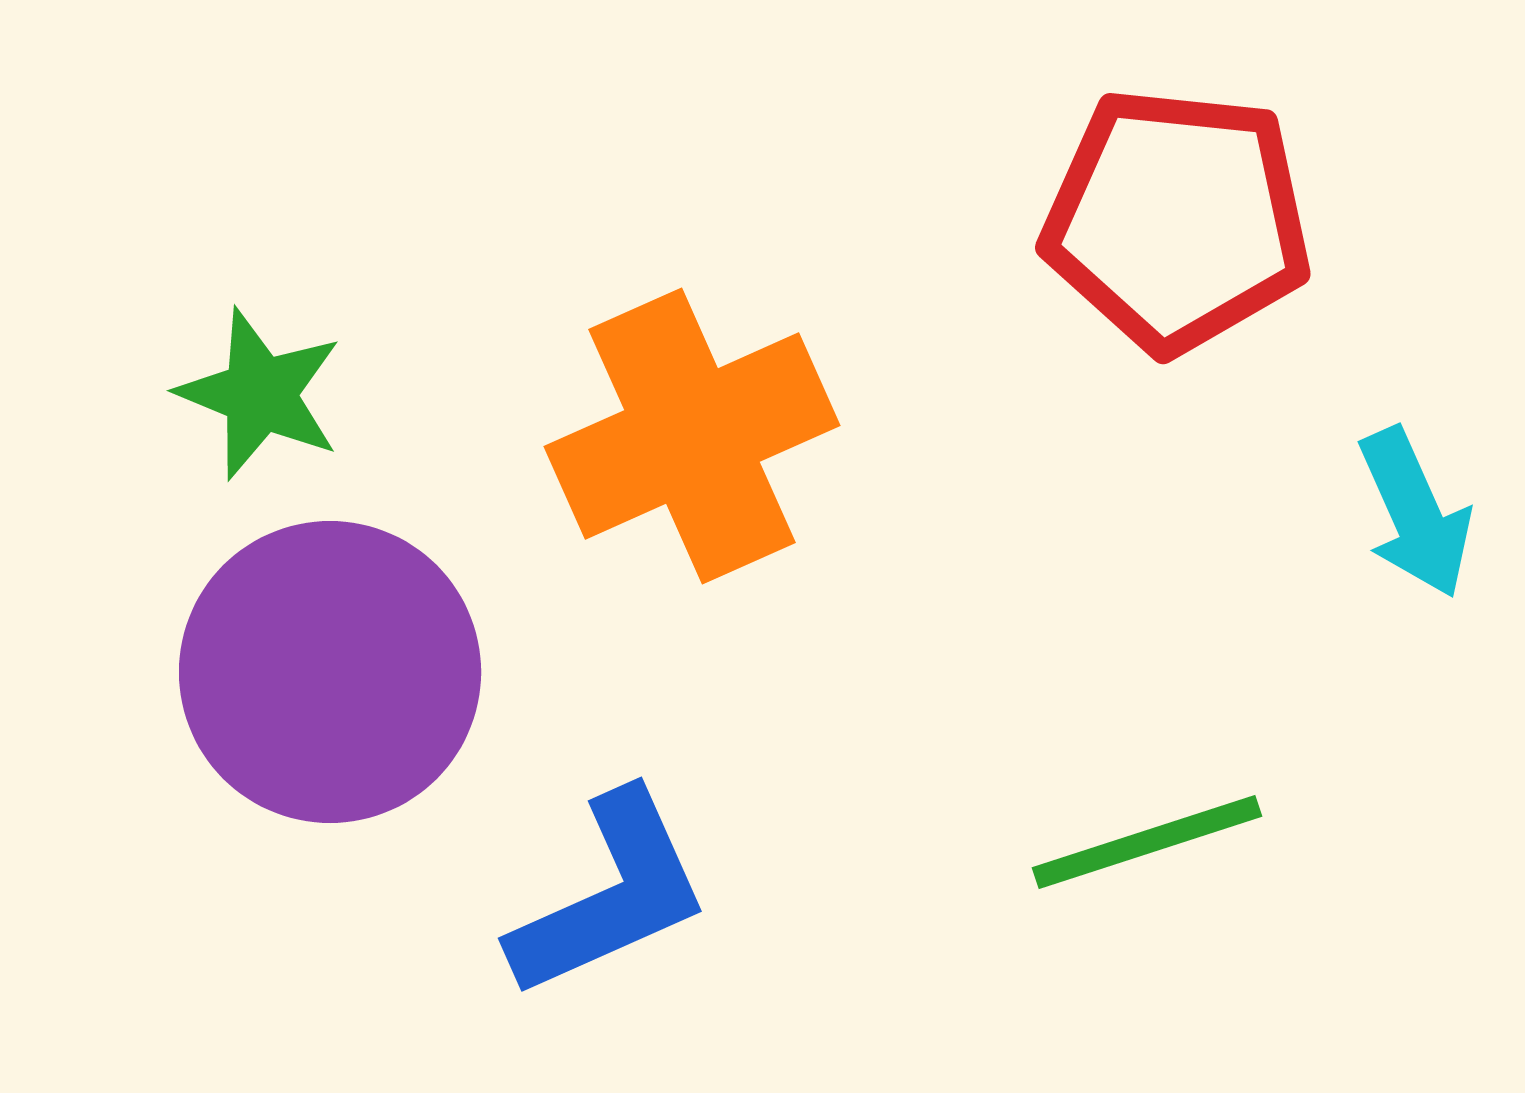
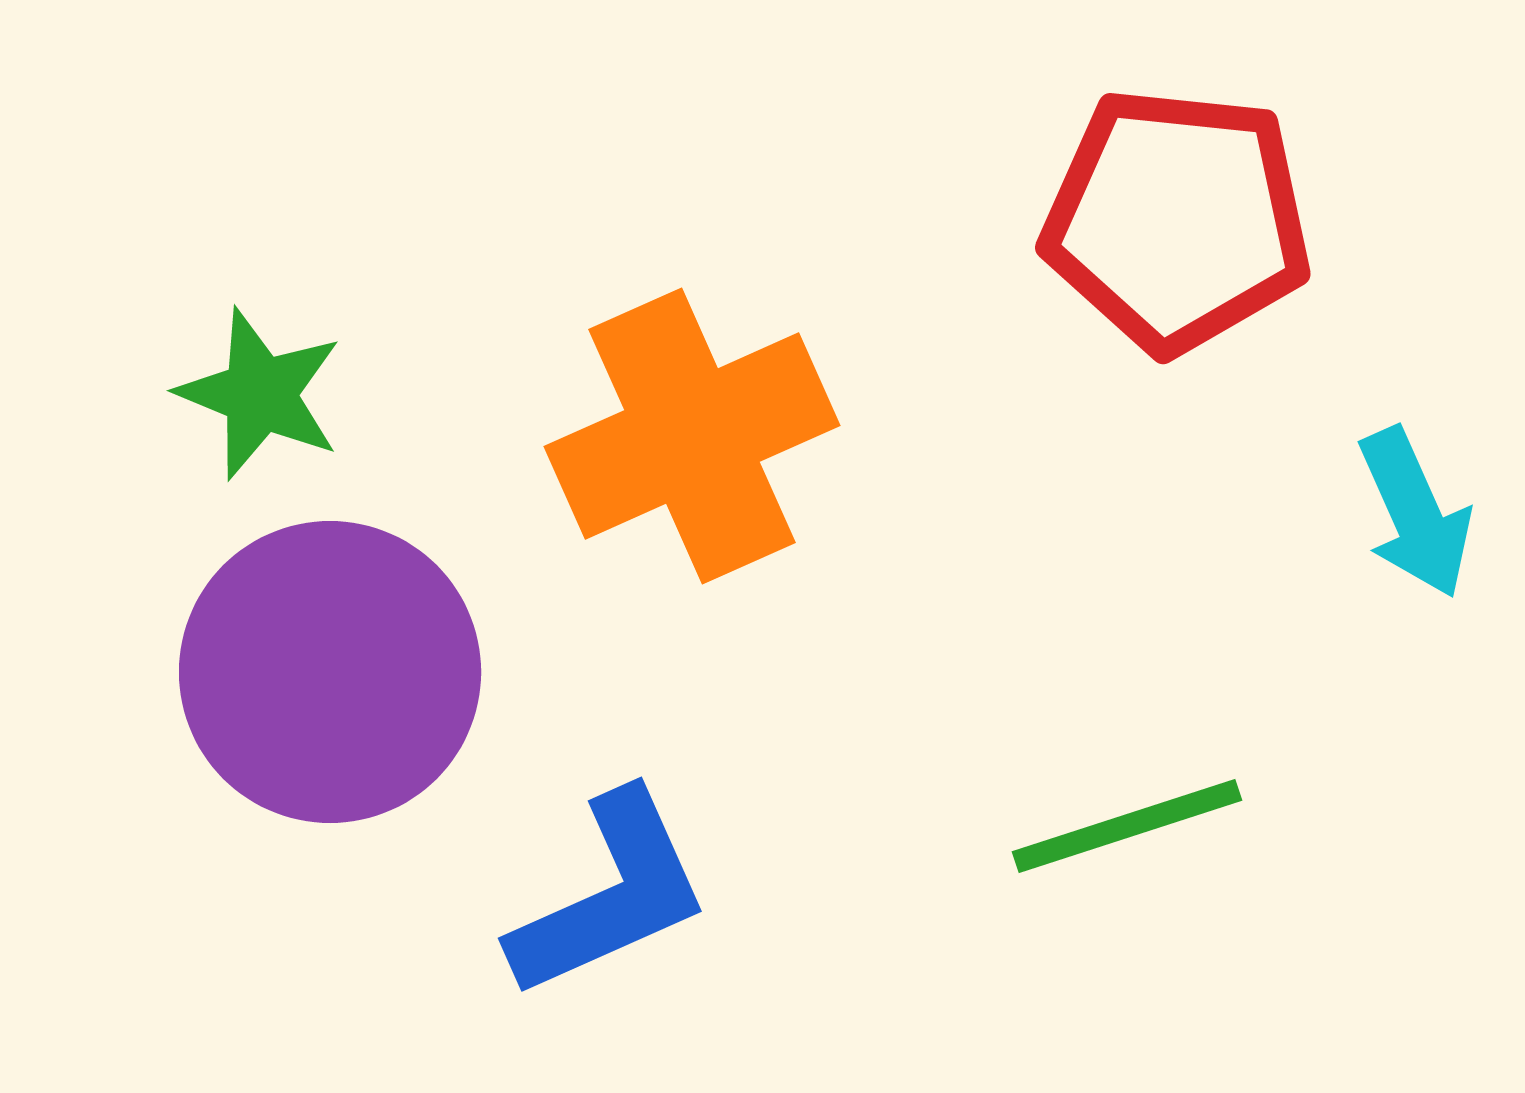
green line: moved 20 px left, 16 px up
